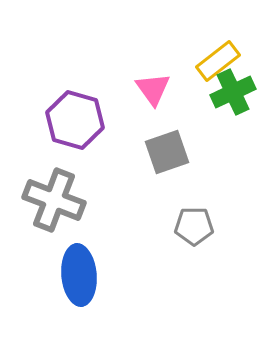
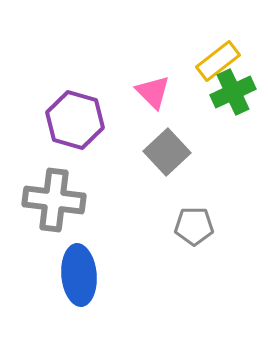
pink triangle: moved 3 px down; rotated 9 degrees counterclockwise
gray square: rotated 24 degrees counterclockwise
gray cross: rotated 14 degrees counterclockwise
